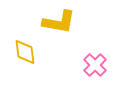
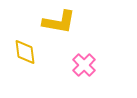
pink cross: moved 11 px left
